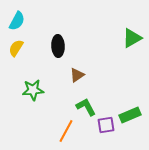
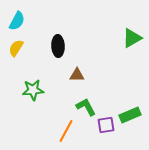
brown triangle: rotated 35 degrees clockwise
